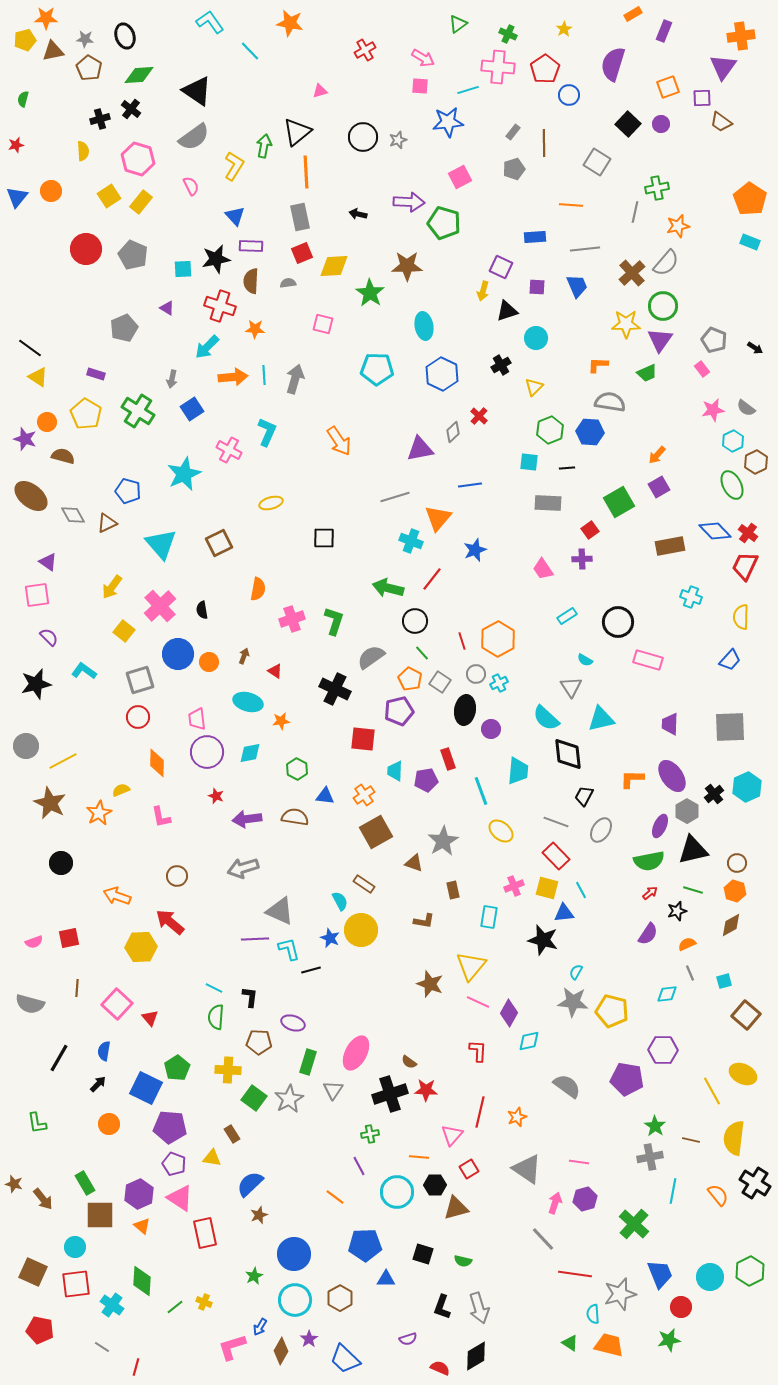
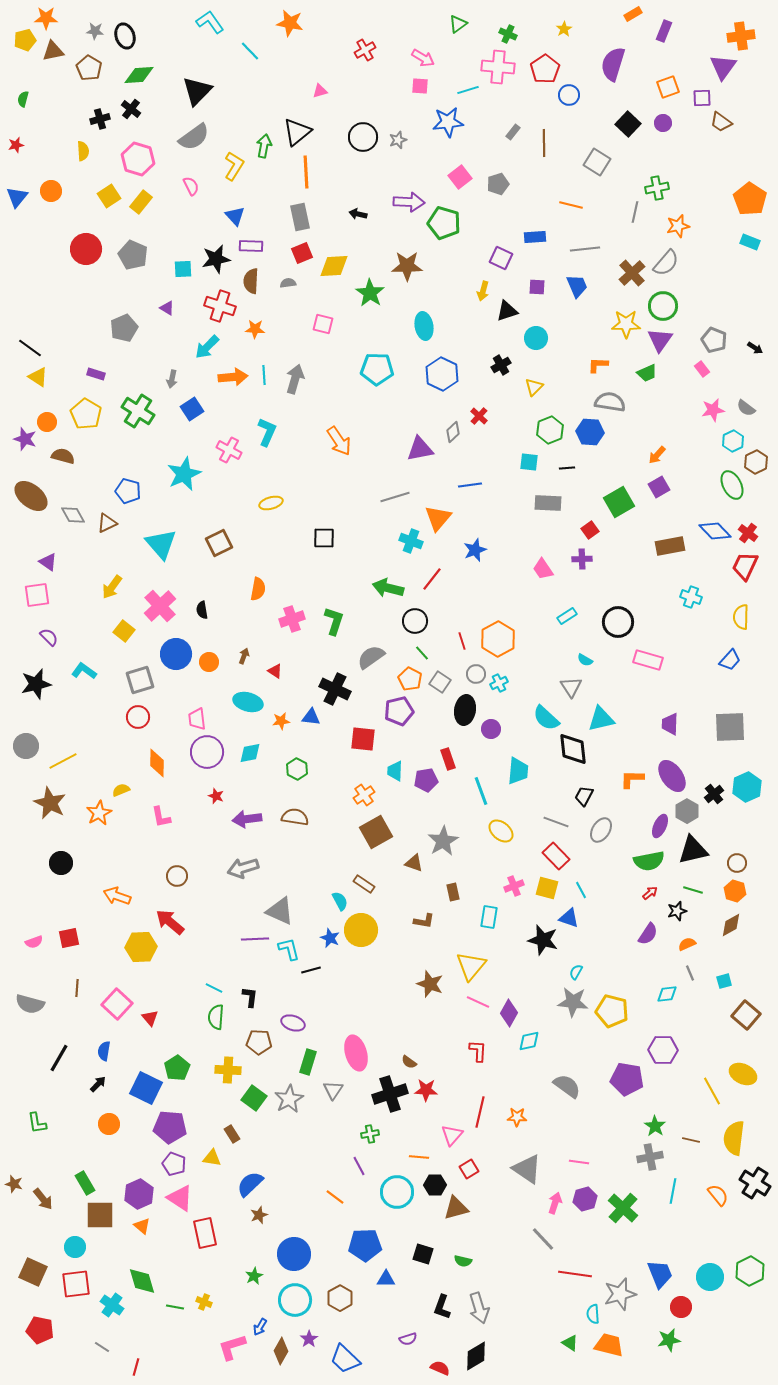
gray star at (85, 39): moved 10 px right, 8 px up
black triangle at (197, 91): rotated 40 degrees clockwise
purple circle at (661, 124): moved 2 px right, 1 px up
gray pentagon at (514, 169): moved 16 px left, 15 px down
pink square at (460, 177): rotated 10 degrees counterclockwise
orange line at (571, 205): rotated 10 degrees clockwise
purple square at (501, 267): moved 9 px up
blue circle at (178, 654): moved 2 px left
black diamond at (568, 754): moved 5 px right, 5 px up
blue triangle at (325, 796): moved 14 px left, 79 px up
brown rectangle at (453, 890): moved 2 px down
blue triangle at (564, 913): moved 5 px right, 5 px down; rotated 25 degrees clockwise
pink ellipse at (356, 1053): rotated 44 degrees counterclockwise
orange star at (517, 1117): rotated 24 degrees clockwise
green cross at (634, 1224): moved 11 px left, 16 px up
green diamond at (142, 1281): rotated 20 degrees counterclockwise
green line at (175, 1307): rotated 48 degrees clockwise
